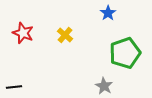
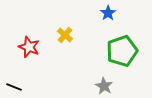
red star: moved 6 px right, 14 px down
green pentagon: moved 3 px left, 2 px up
black line: rotated 28 degrees clockwise
